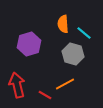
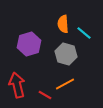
gray hexagon: moved 7 px left
